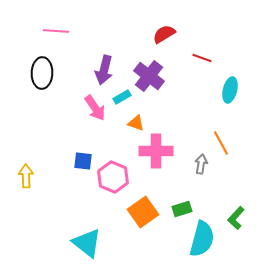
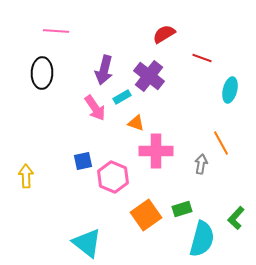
blue square: rotated 18 degrees counterclockwise
orange square: moved 3 px right, 3 px down
